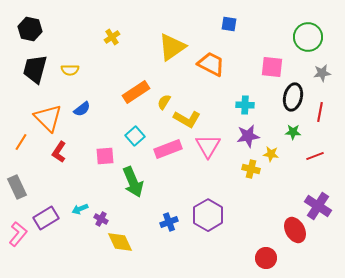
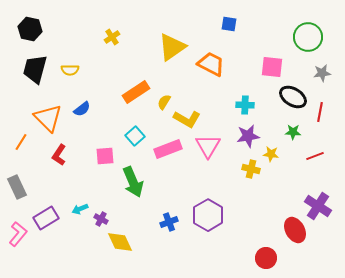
black ellipse at (293, 97): rotated 72 degrees counterclockwise
red L-shape at (59, 152): moved 3 px down
